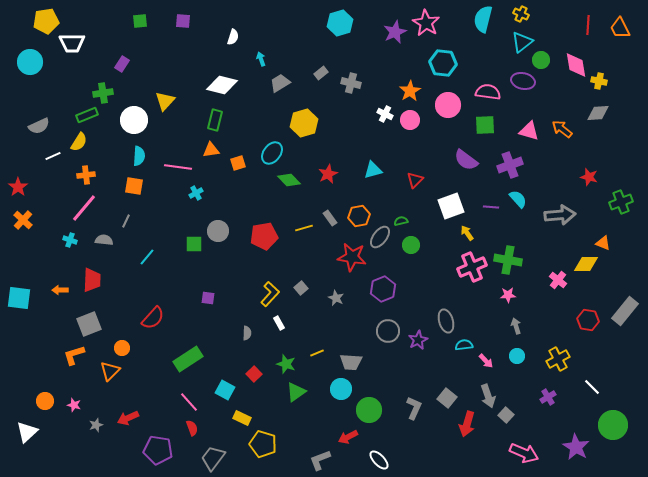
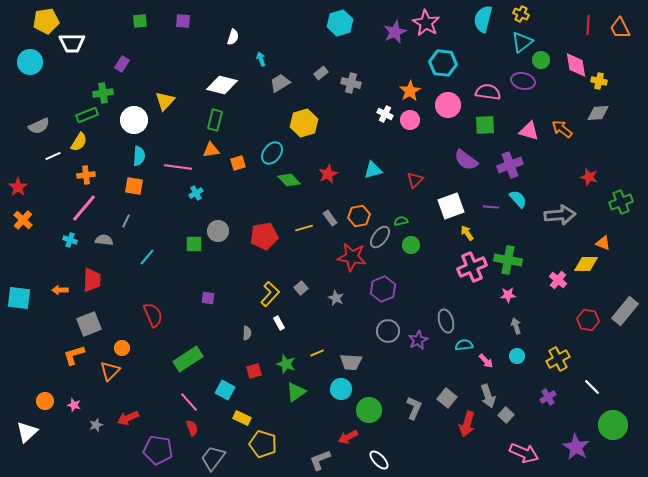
red semicircle at (153, 318): moved 3 px up; rotated 65 degrees counterclockwise
red square at (254, 374): moved 3 px up; rotated 28 degrees clockwise
